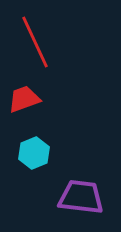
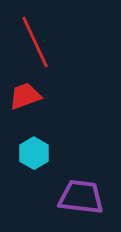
red trapezoid: moved 1 px right, 3 px up
cyan hexagon: rotated 8 degrees counterclockwise
